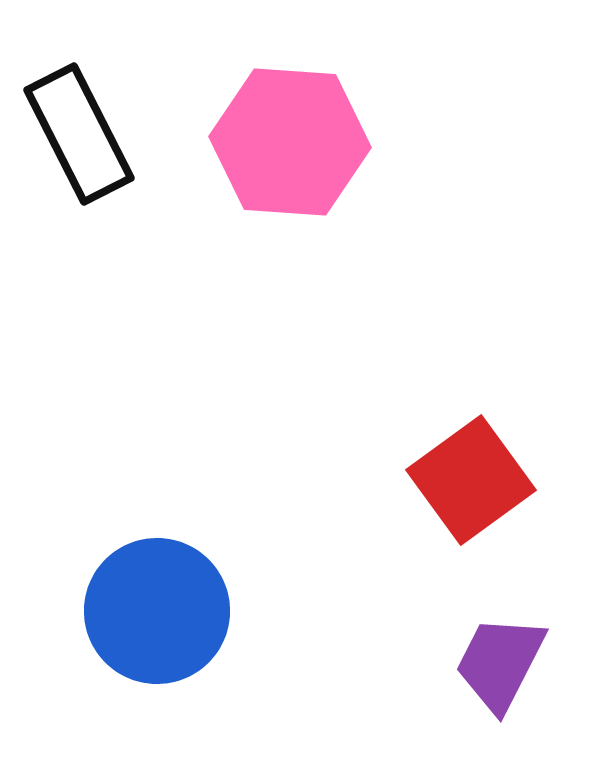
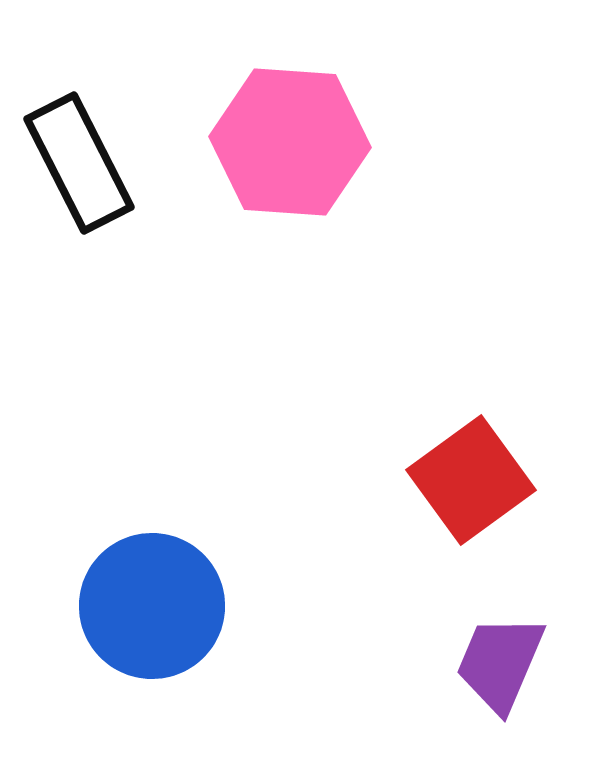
black rectangle: moved 29 px down
blue circle: moved 5 px left, 5 px up
purple trapezoid: rotated 4 degrees counterclockwise
